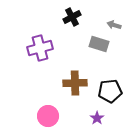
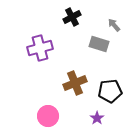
gray arrow: rotated 32 degrees clockwise
brown cross: rotated 20 degrees counterclockwise
